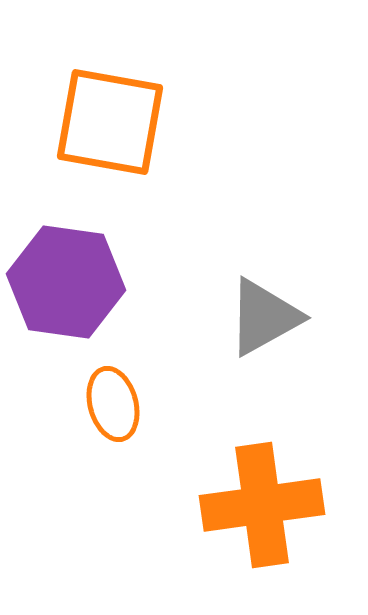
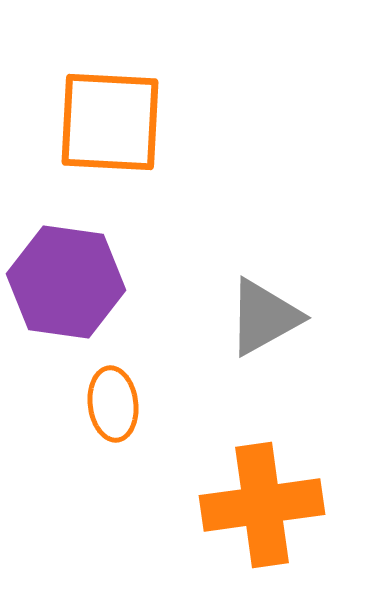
orange square: rotated 7 degrees counterclockwise
orange ellipse: rotated 8 degrees clockwise
